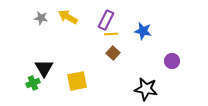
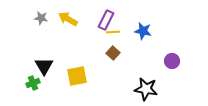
yellow arrow: moved 2 px down
yellow line: moved 2 px right, 2 px up
black triangle: moved 2 px up
yellow square: moved 5 px up
